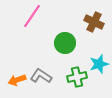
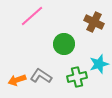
pink line: rotated 15 degrees clockwise
green circle: moved 1 px left, 1 px down
